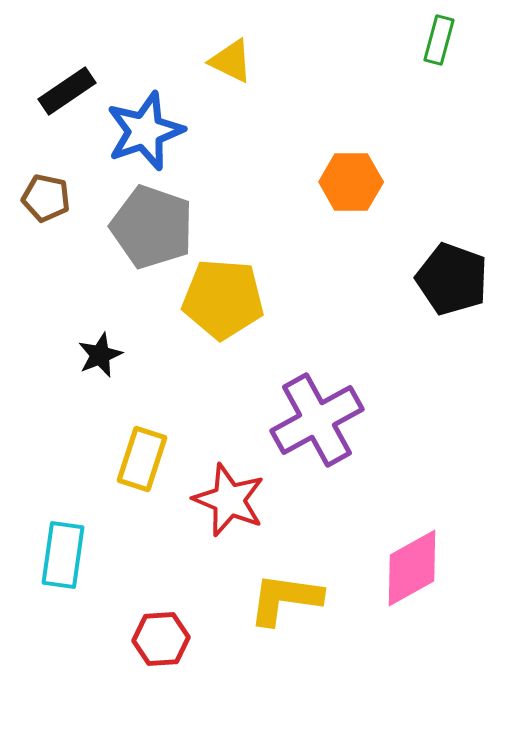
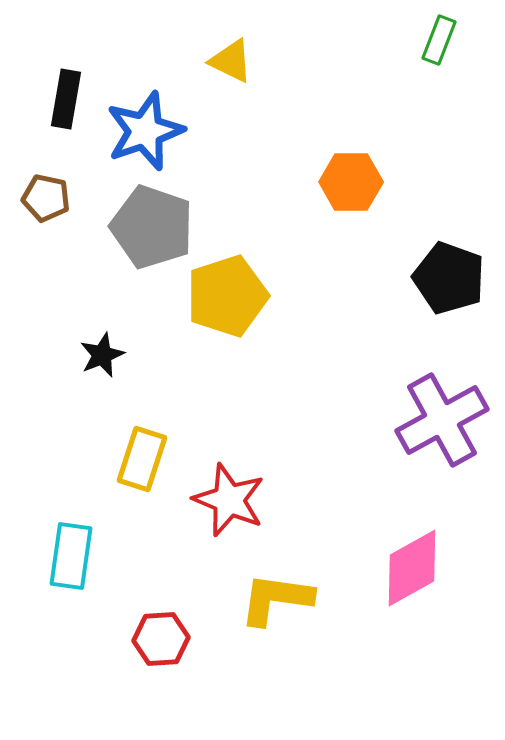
green rectangle: rotated 6 degrees clockwise
black rectangle: moved 1 px left, 8 px down; rotated 46 degrees counterclockwise
black pentagon: moved 3 px left, 1 px up
yellow pentagon: moved 4 px right, 3 px up; rotated 22 degrees counterclockwise
black star: moved 2 px right
purple cross: moved 125 px right
cyan rectangle: moved 8 px right, 1 px down
yellow L-shape: moved 9 px left
